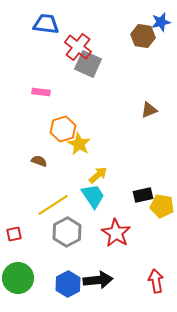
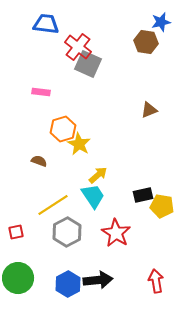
brown hexagon: moved 3 px right, 6 px down
red square: moved 2 px right, 2 px up
